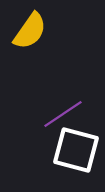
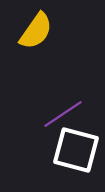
yellow semicircle: moved 6 px right
